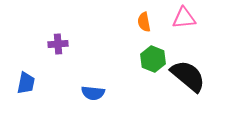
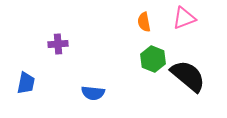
pink triangle: rotated 15 degrees counterclockwise
